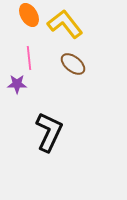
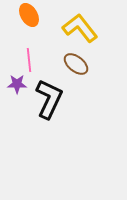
yellow L-shape: moved 15 px right, 4 px down
pink line: moved 2 px down
brown ellipse: moved 3 px right
black L-shape: moved 33 px up
